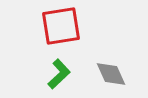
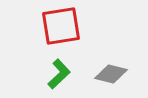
gray diamond: rotated 52 degrees counterclockwise
